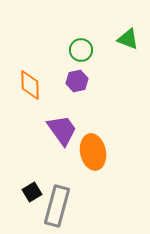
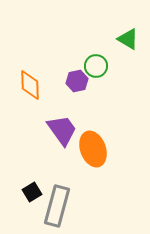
green triangle: rotated 10 degrees clockwise
green circle: moved 15 px right, 16 px down
orange ellipse: moved 3 px up; rotated 8 degrees counterclockwise
